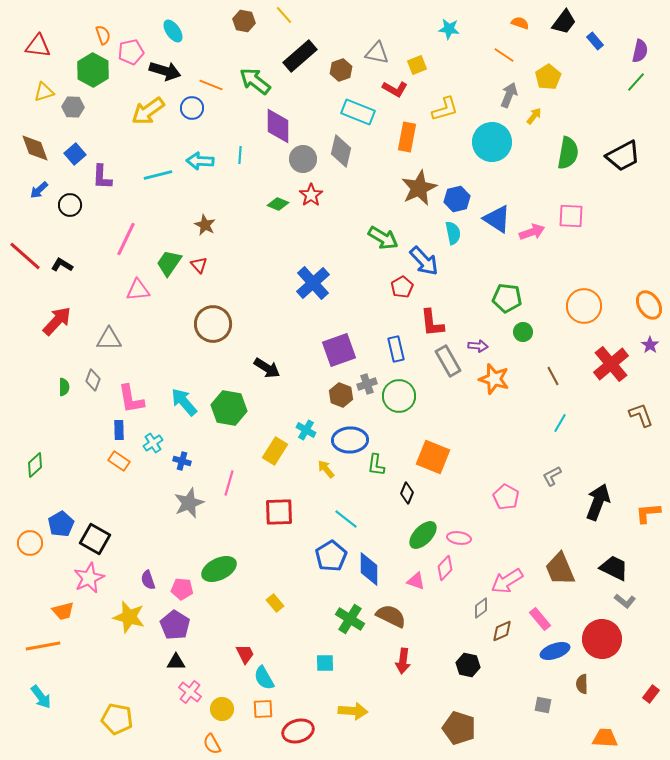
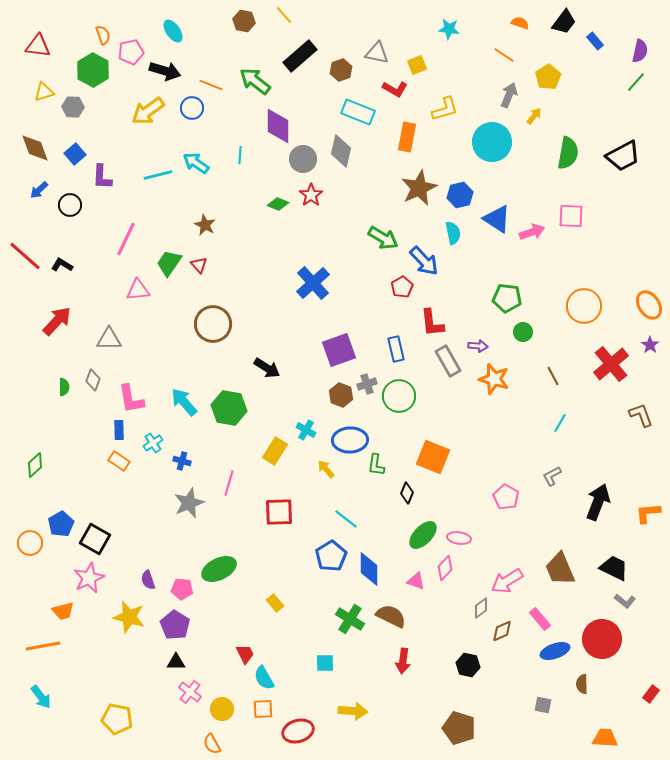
cyan arrow at (200, 161): moved 4 px left, 2 px down; rotated 32 degrees clockwise
blue hexagon at (457, 199): moved 3 px right, 4 px up
